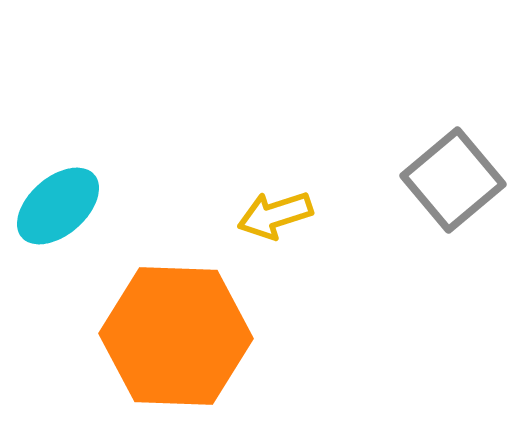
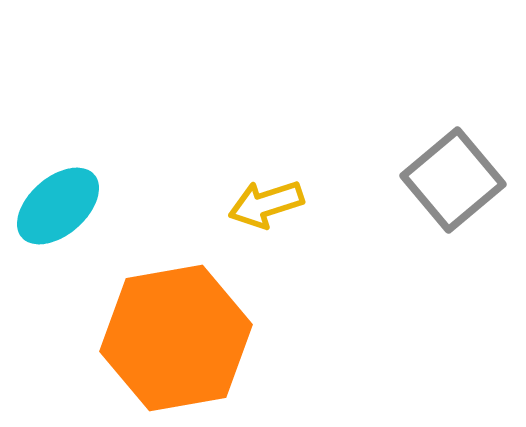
yellow arrow: moved 9 px left, 11 px up
orange hexagon: moved 2 px down; rotated 12 degrees counterclockwise
